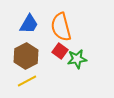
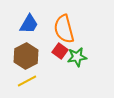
orange semicircle: moved 3 px right, 2 px down
green star: moved 2 px up
